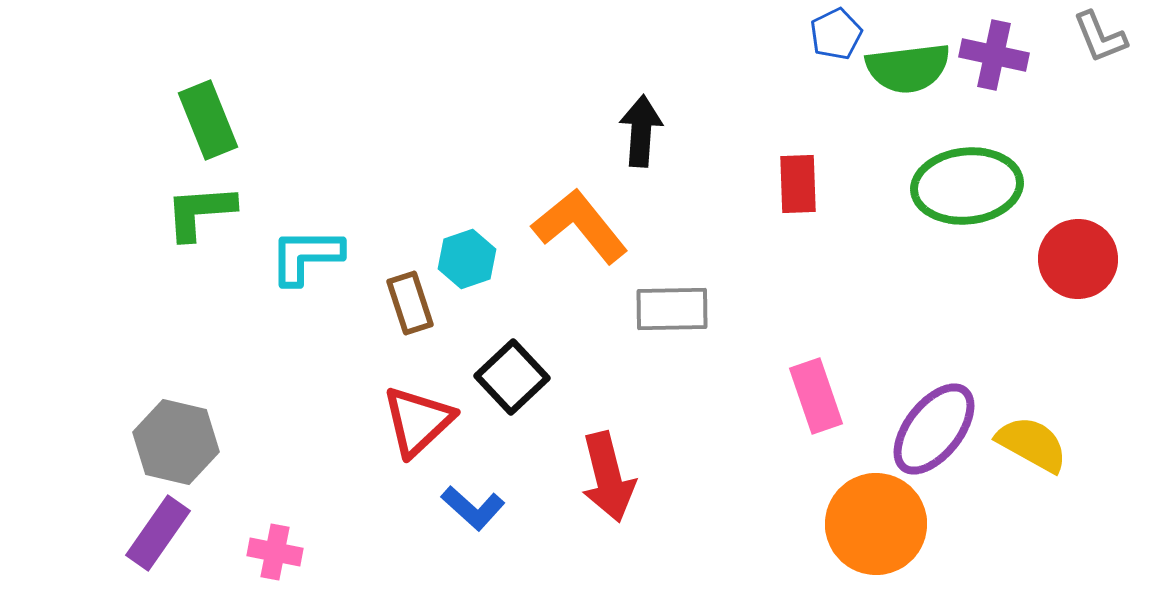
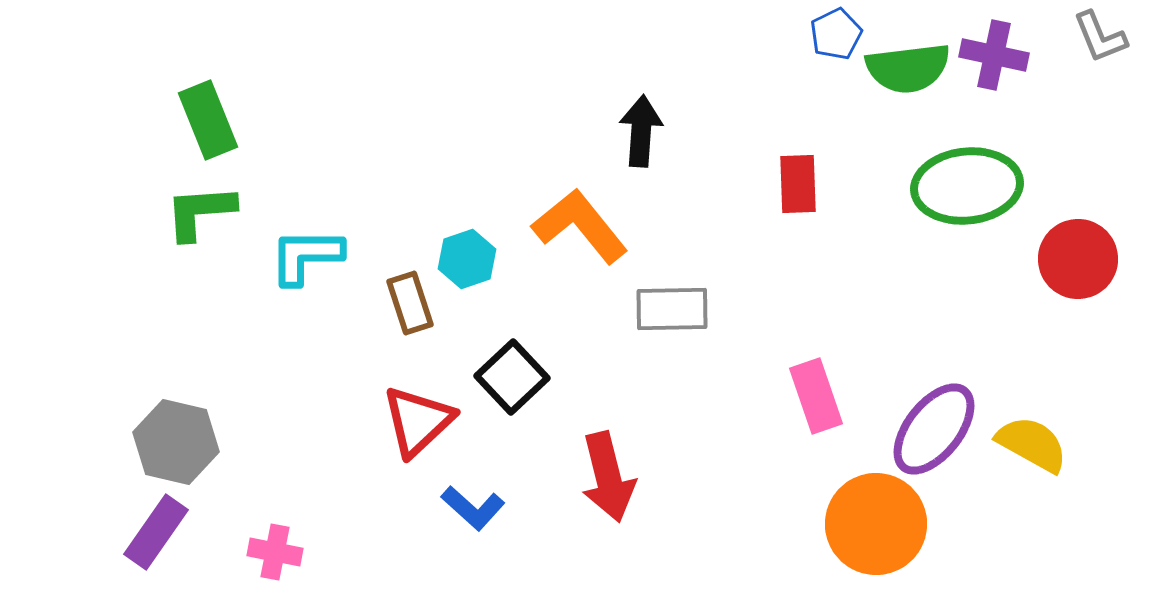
purple rectangle: moved 2 px left, 1 px up
